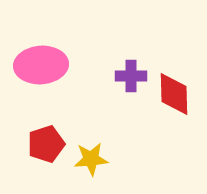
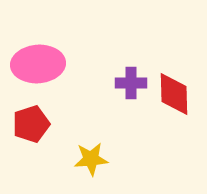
pink ellipse: moved 3 px left, 1 px up
purple cross: moved 7 px down
red pentagon: moved 15 px left, 20 px up
